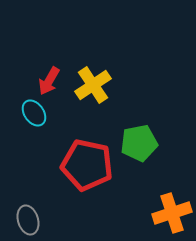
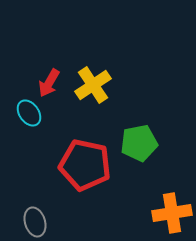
red arrow: moved 2 px down
cyan ellipse: moved 5 px left
red pentagon: moved 2 px left
orange cross: rotated 9 degrees clockwise
gray ellipse: moved 7 px right, 2 px down
